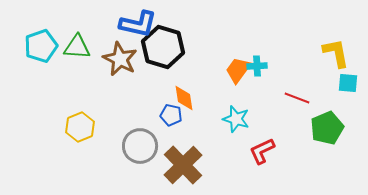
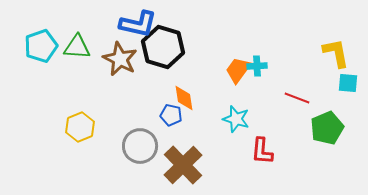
red L-shape: rotated 60 degrees counterclockwise
